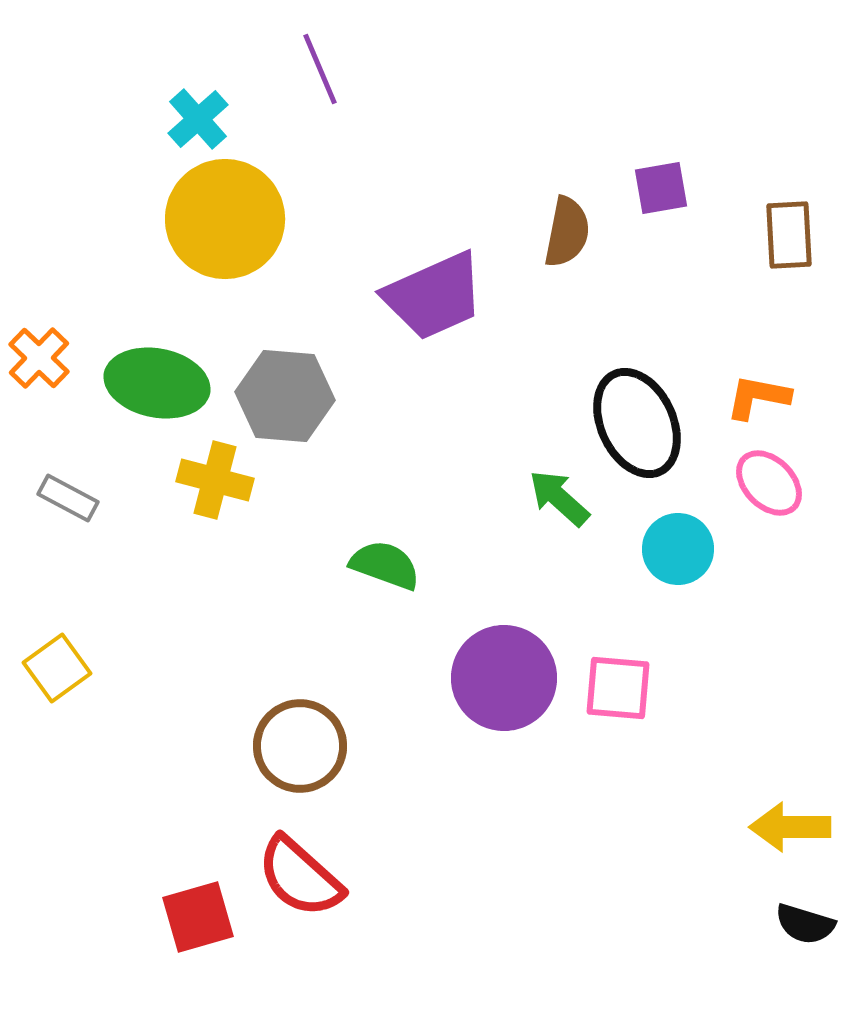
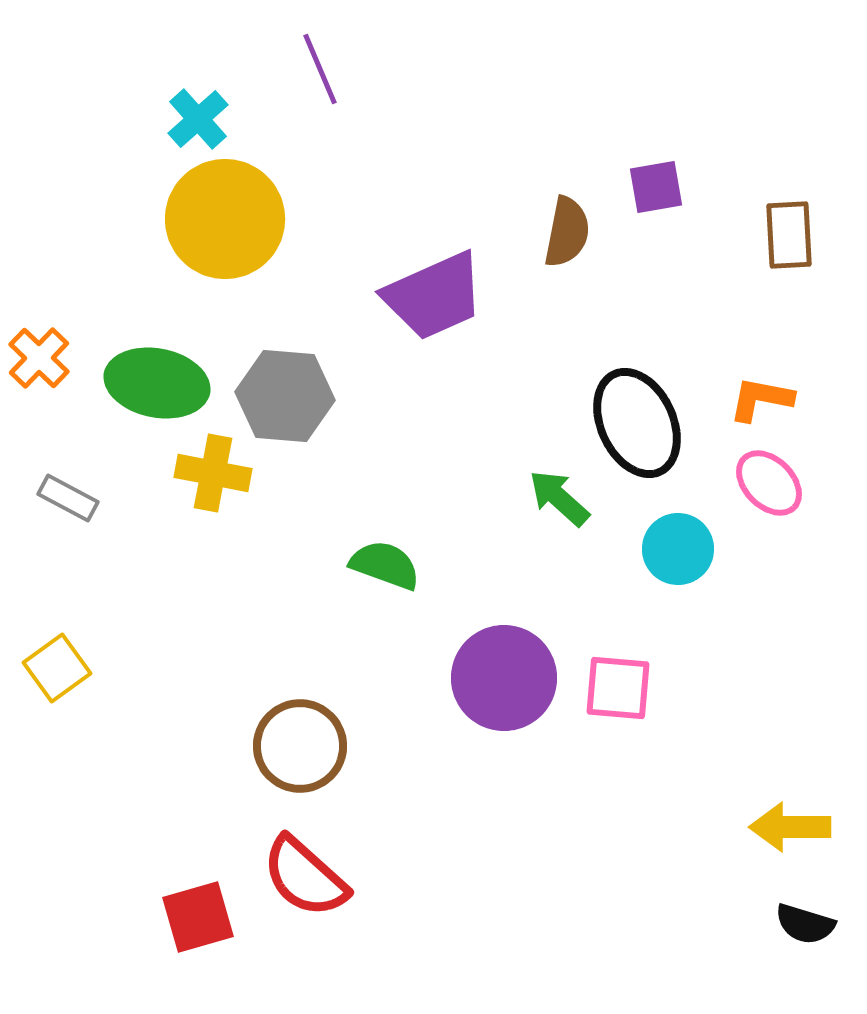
purple square: moved 5 px left, 1 px up
orange L-shape: moved 3 px right, 2 px down
yellow cross: moved 2 px left, 7 px up; rotated 4 degrees counterclockwise
red semicircle: moved 5 px right
